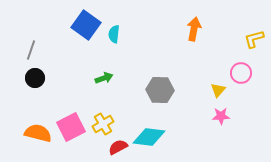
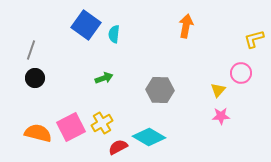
orange arrow: moved 8 px left, 3 px up
yellow cross: moved 1 px left, 1 px up
cyan diamond: rotated 24 degrees clockwise
